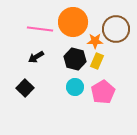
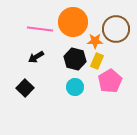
pink pentagon: moved 7 px right, 11 px up
